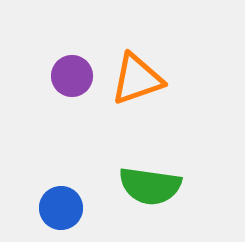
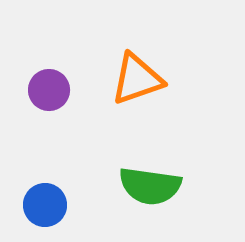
purple circle: moved 23 px left, 14 px down
blue circle: moved 16 px left, 3 px up
